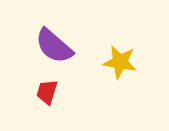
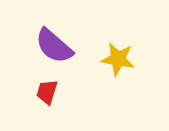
yellow star: moved 2 px left, 3 px up
